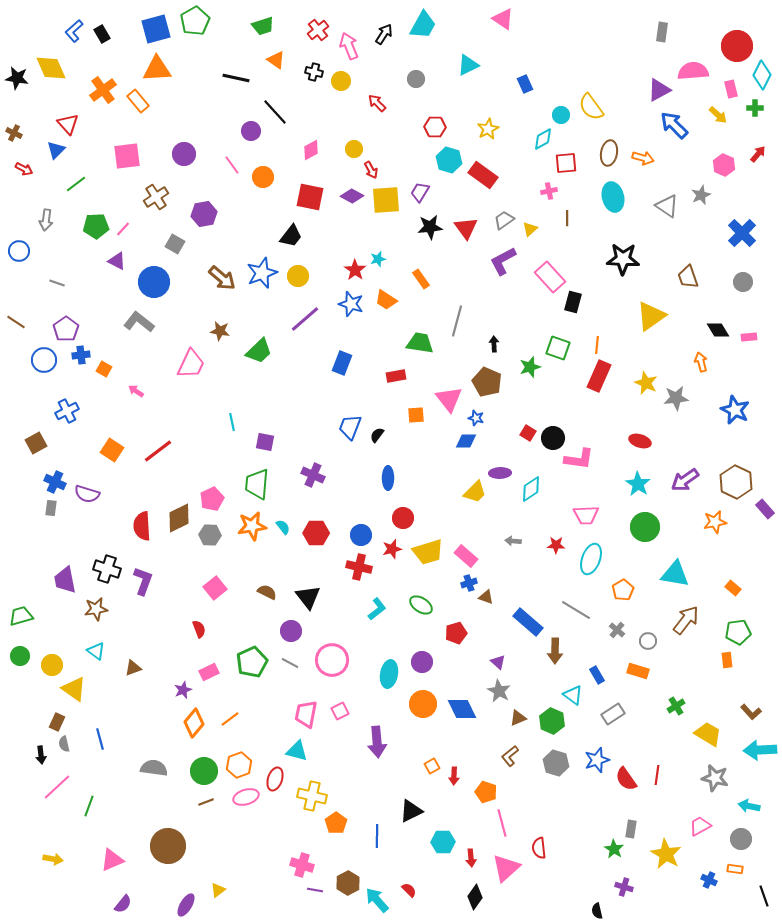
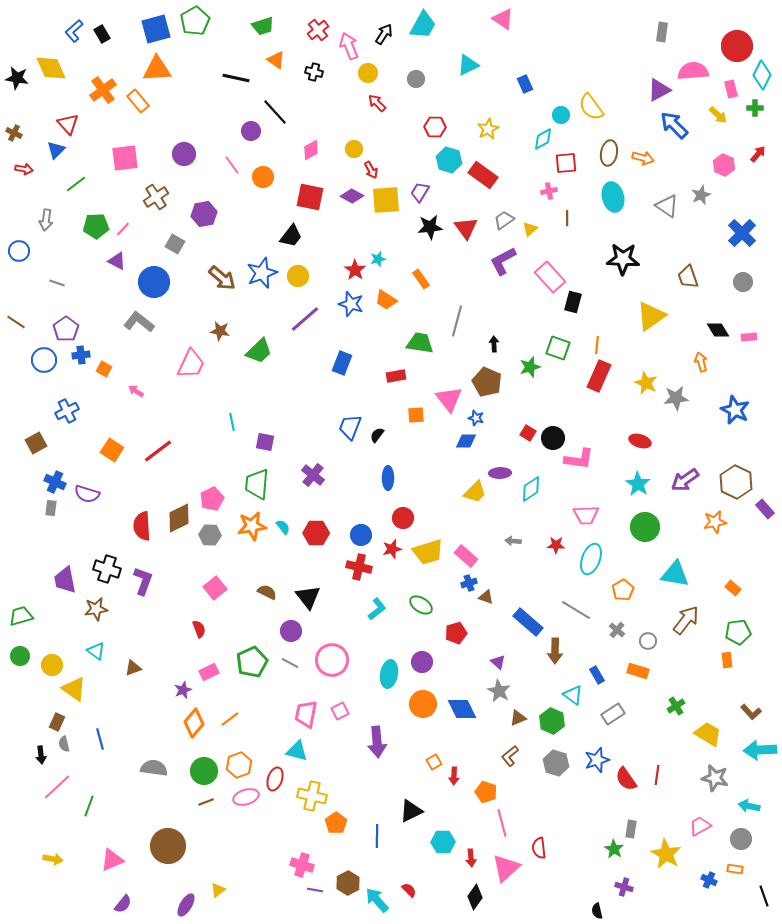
yellow circle at (341, 81): moved 27 px right, 8 px up
pink square at (127, 156): moved 2 px left, 2 px down
red arrow at (24, 169): rotated 18 degrees counterclockwise
purple cross at (313, 475): rotated 15 degrees clockwise
orange square at (432, 766): moved 2 px right, 4 px up
